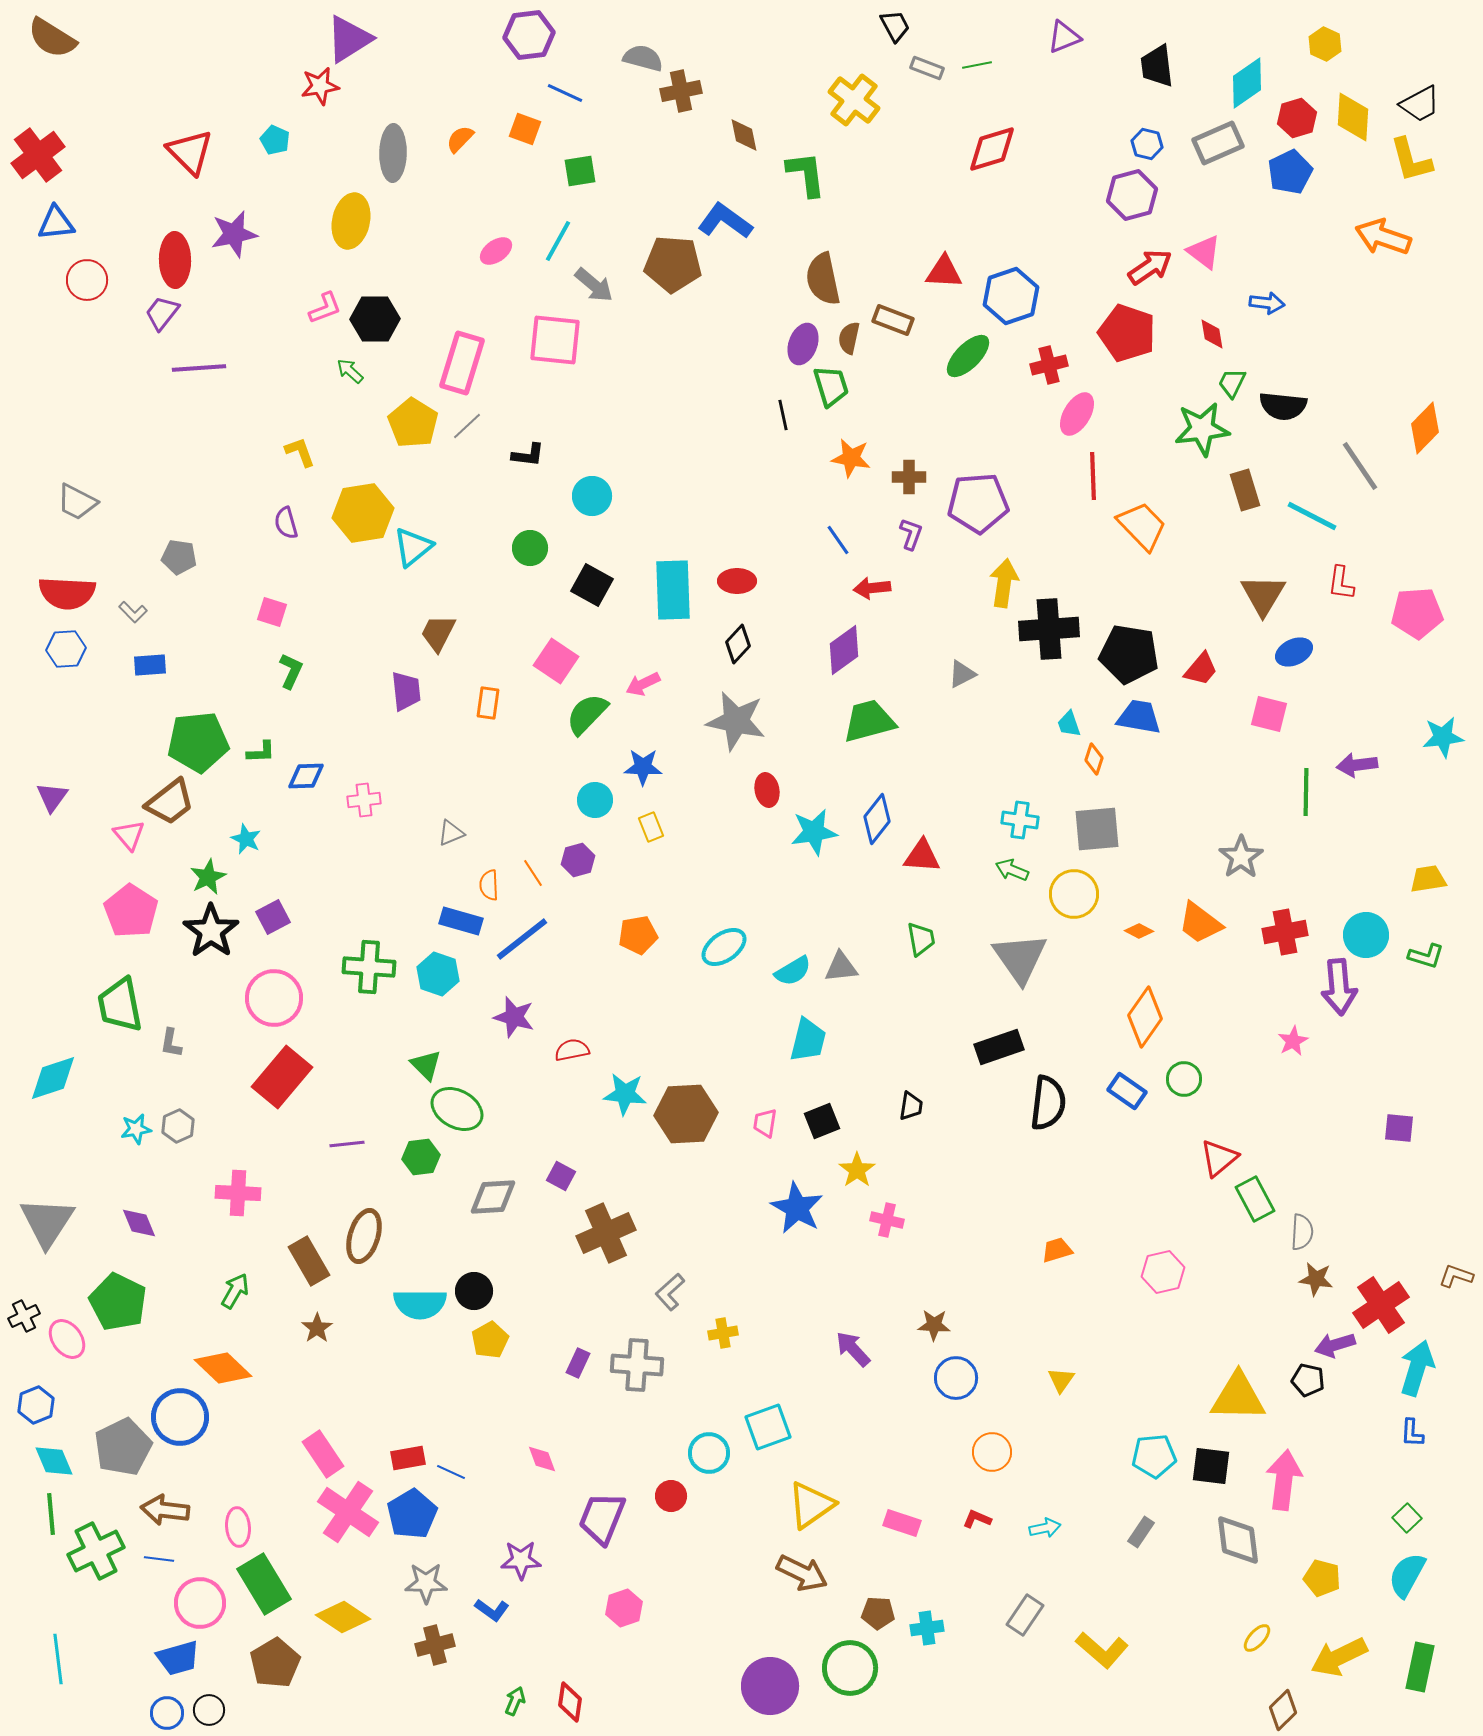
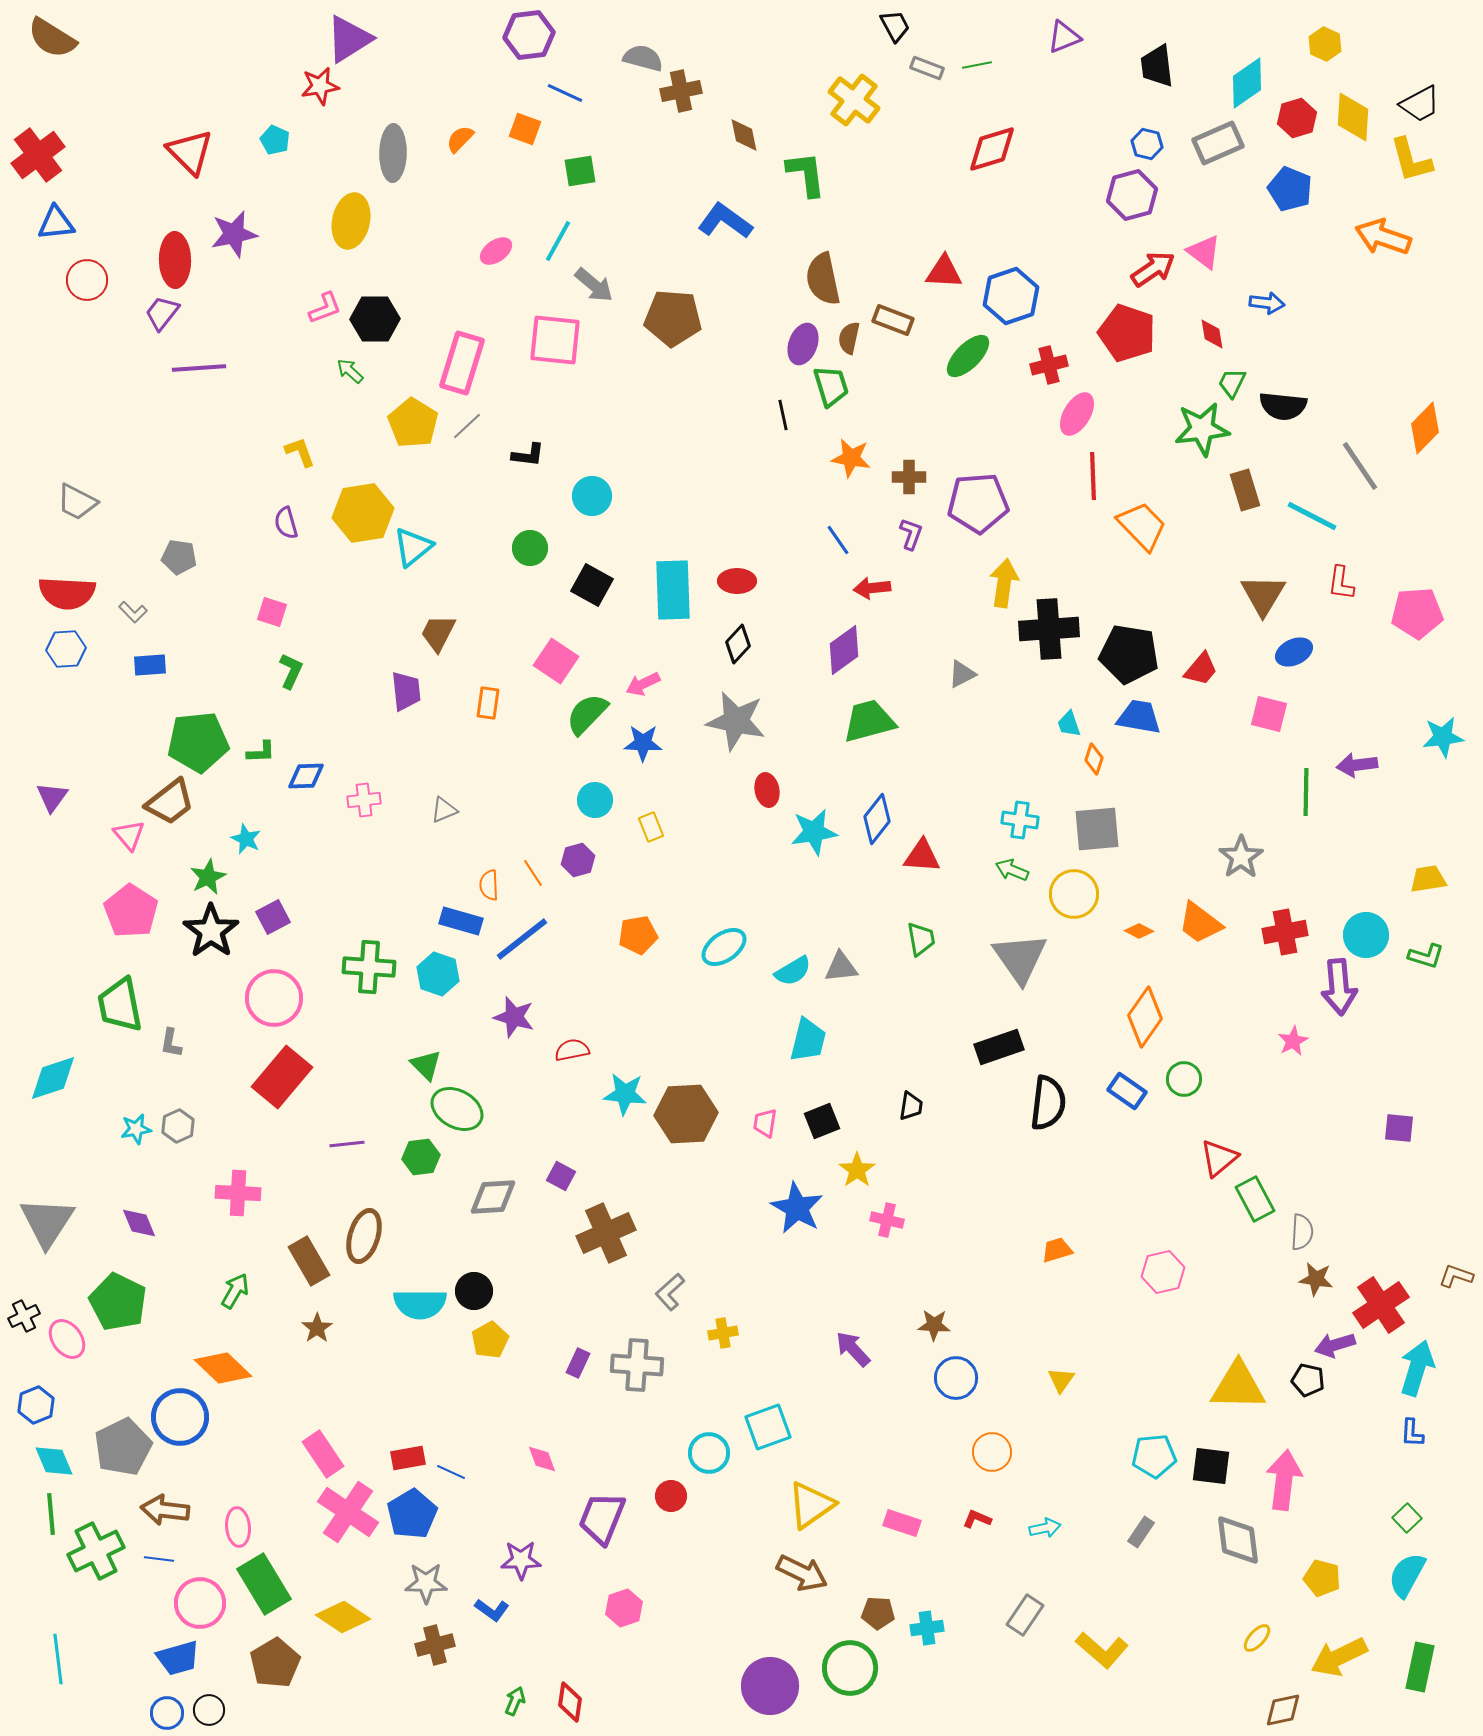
blue pentagon at (1290, 172): moved 17 px down; rotated 24 degrees counterclockwise
brown pentagon at (673, 264): moved 54 px down
red arrow at (1150, 267): moved 3 px right, 2 px down
blue star at (643, 767): moved 24 px up
gray triangle at (451, 833): moved 7 px left, 23 px up
yellow triangle at (1238, 1397): moved 11 px up
brown diamond at (1283, 1710): rotated 33 degrees clockwise
